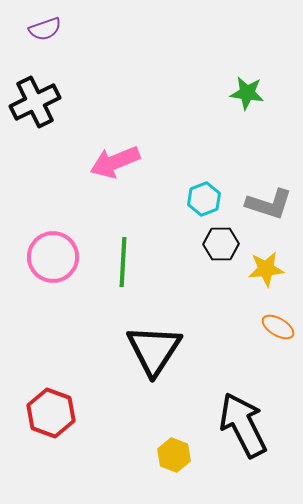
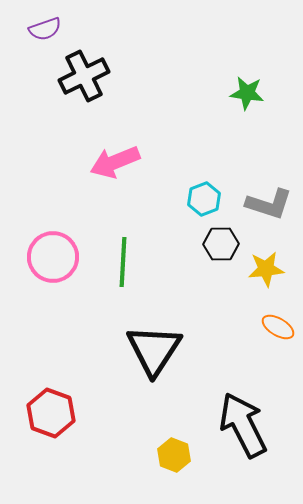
black cross: moved 49 px right, 26 px up
